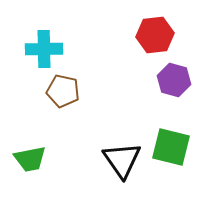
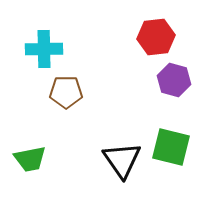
red hexagon: moved 1 px right, 2 px down
brown pentagon: moved 3 px right, 1 px down; rotated 12 degrees counterclockwise
